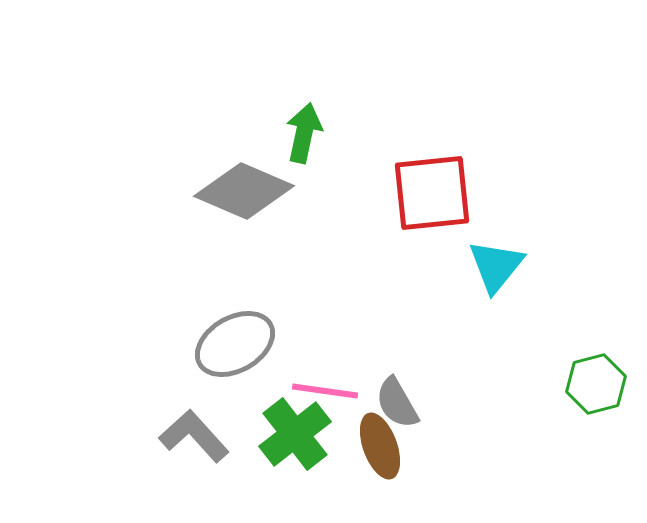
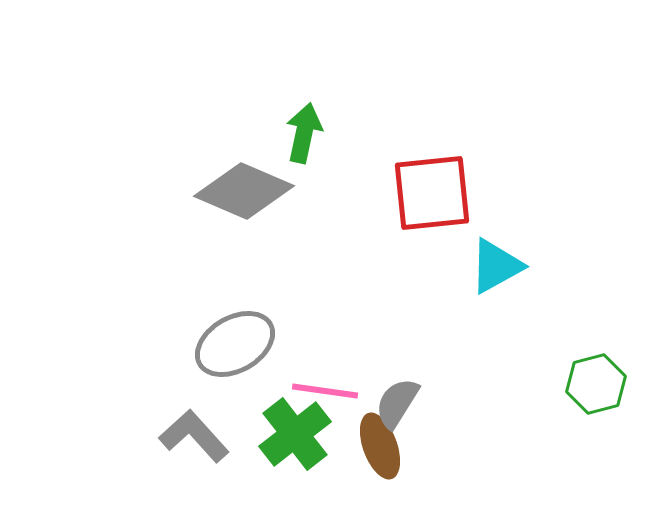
cyan triangle: rotated 22 degrees clockwise
gray semicircle: rotated 62 degrees clockwise
